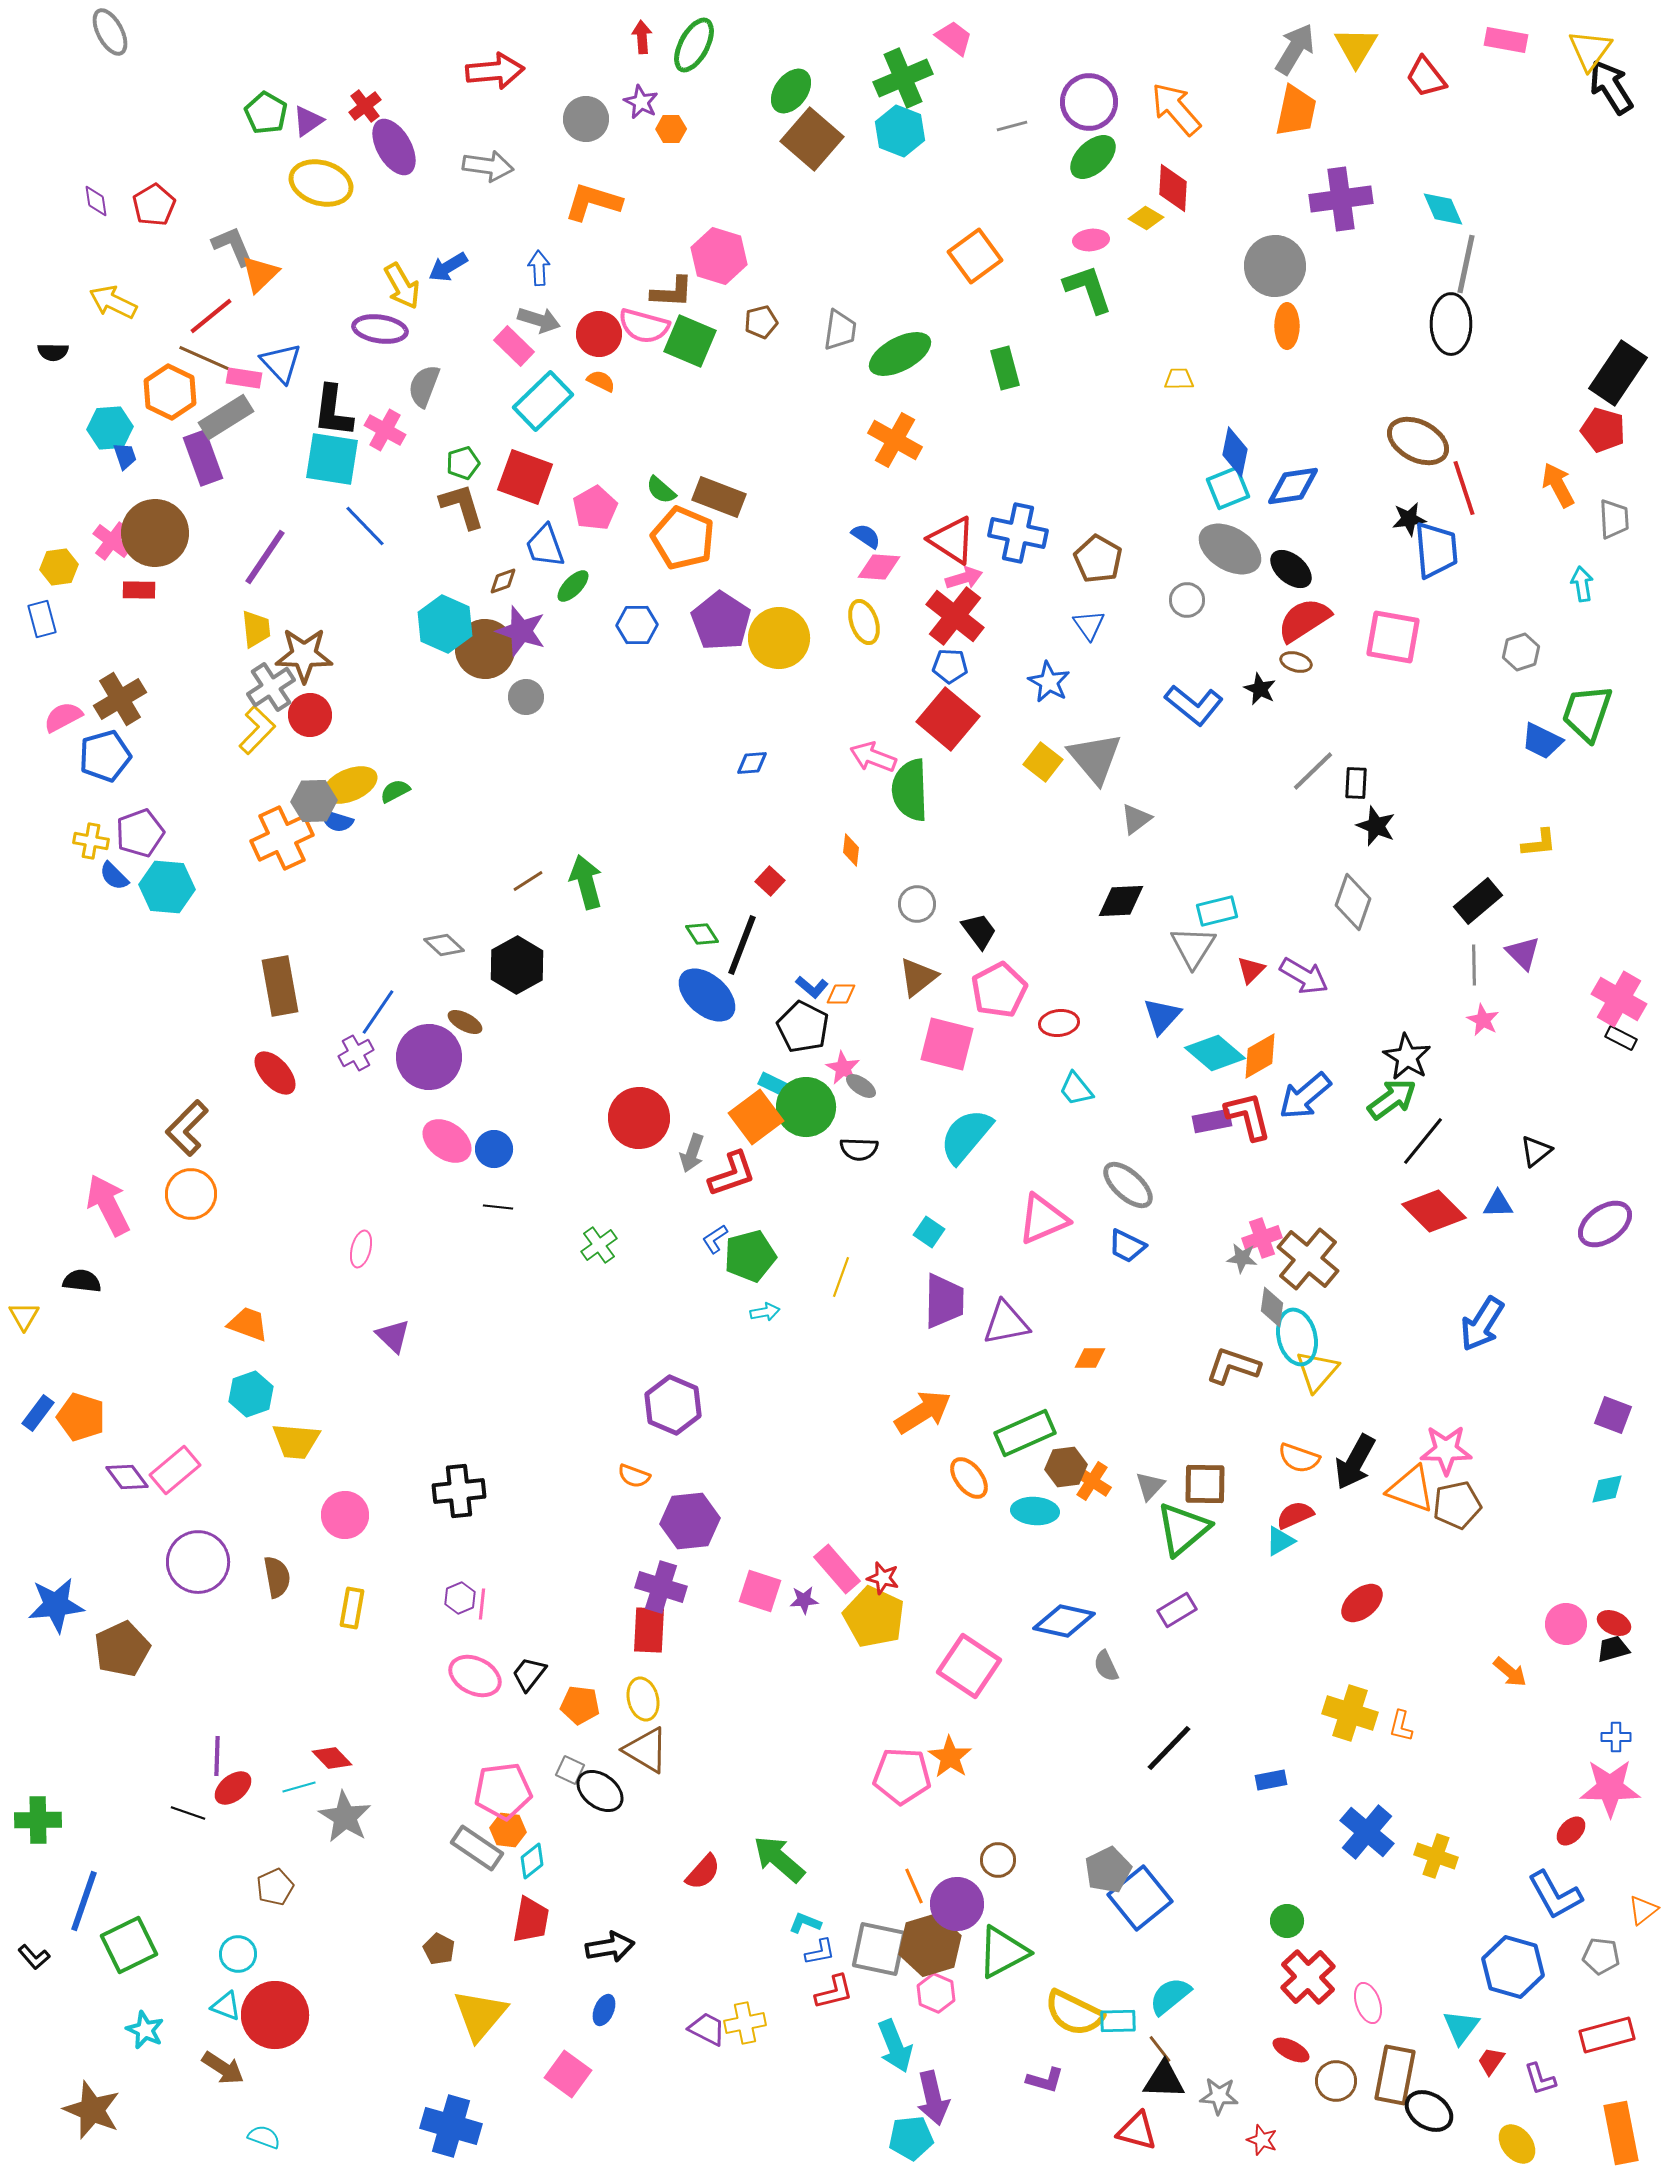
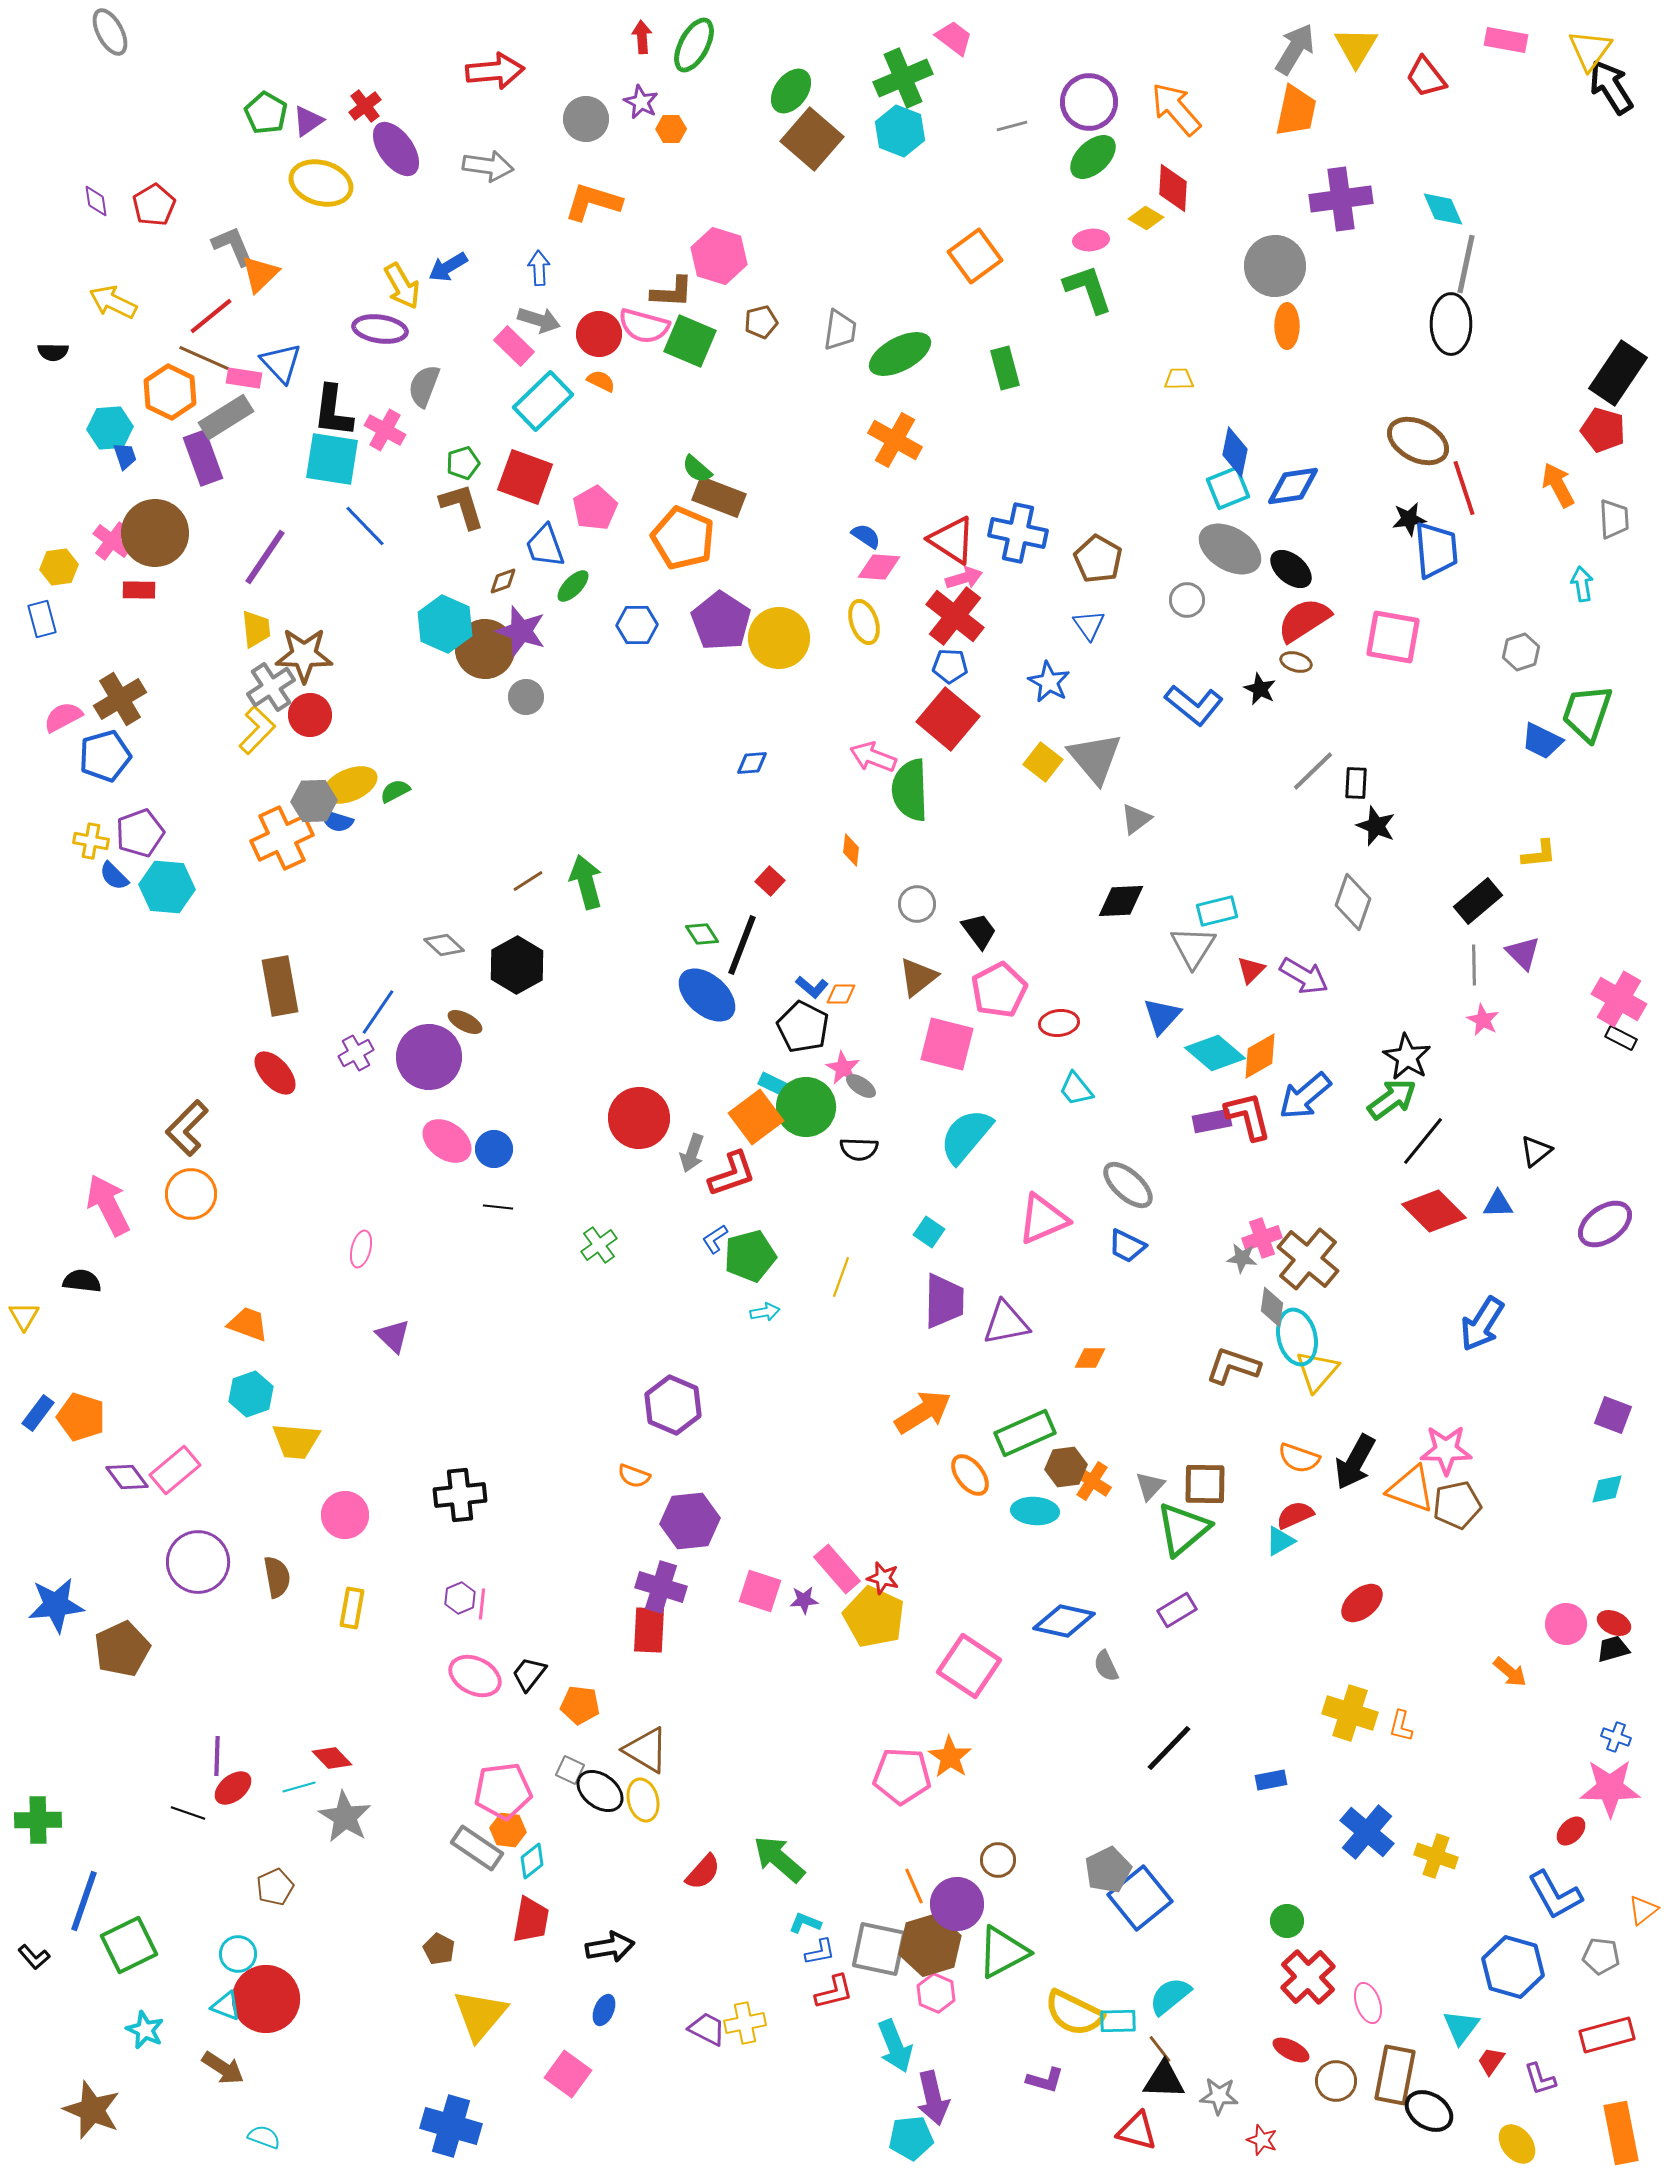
purple ellipse at (394, 147): moved 2 px right, 2 px down; rotated 6 degrees counterclockwise
green semicircle at (661, 490): moved 36 px right, 21 px up
yellow L-shape at (1539, 843): moved 11 px down
orange ellipse at (969, 1478): moved 1 px right, 3 px up
black cross at (459, 1491): moved 1 px right, 4 px down
yellow ellipse at (643, 1699): moved 101 px down
blue cross at (1616, 1737): rotated 20 degrees clockwise
red circle at (275, 2015): moved 9 px left, 16 px up
